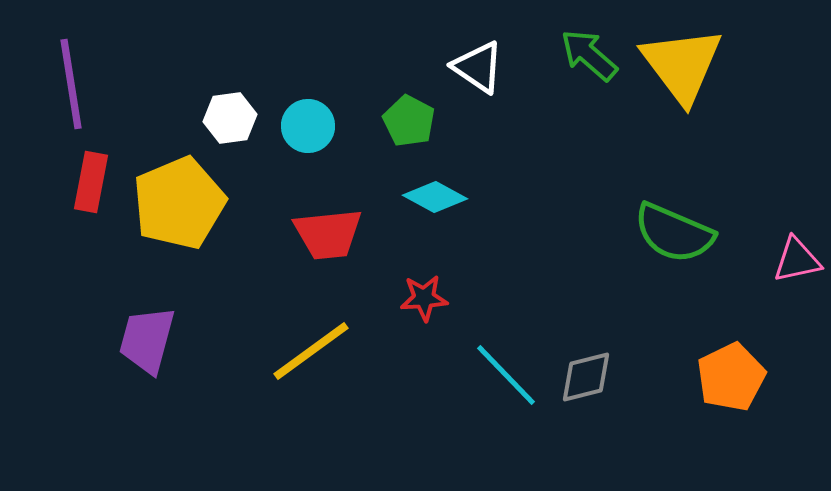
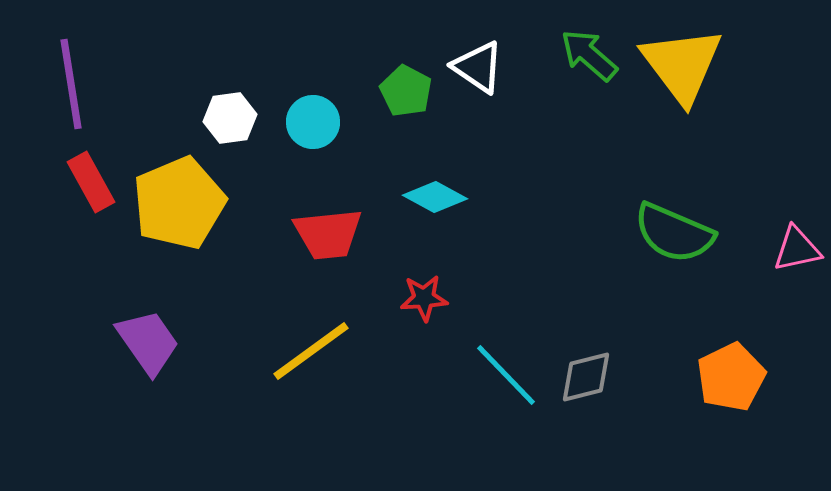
green pentagon: moved 3 px left, 30 px up
cyan circle: moved 5 px right, 4 px up
red rectangle: rotated 40 degrees counterclockwise
pink triangle: moved 11 px up
purple trapezoid: moved 1 px right, 2 px down; rotated 130 degrees clockwise
